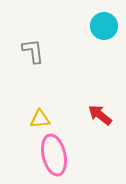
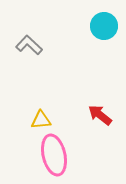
gray L-shape: moved 4 px left, 6 px up; rotated 40 degrees counterclockwise
yellow triangle: moved 1 px right, 1 px down
